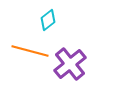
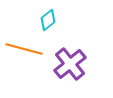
orange line: moved 6 px left, 2 px up
